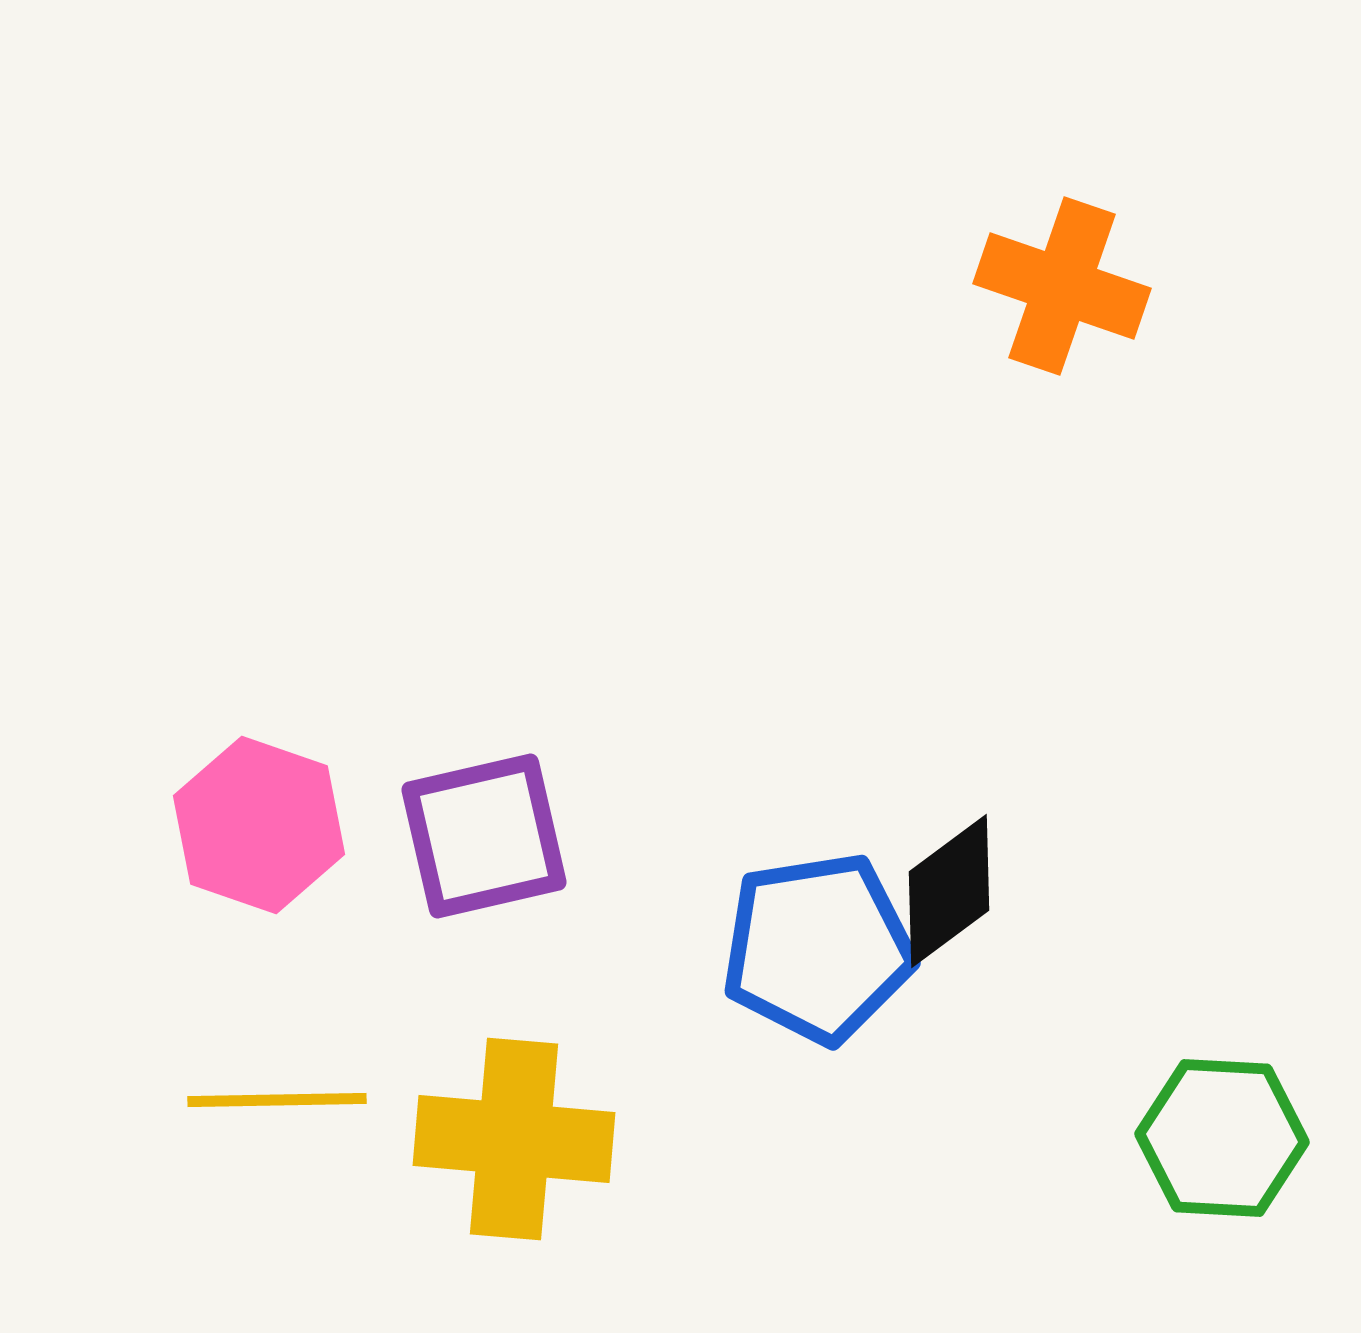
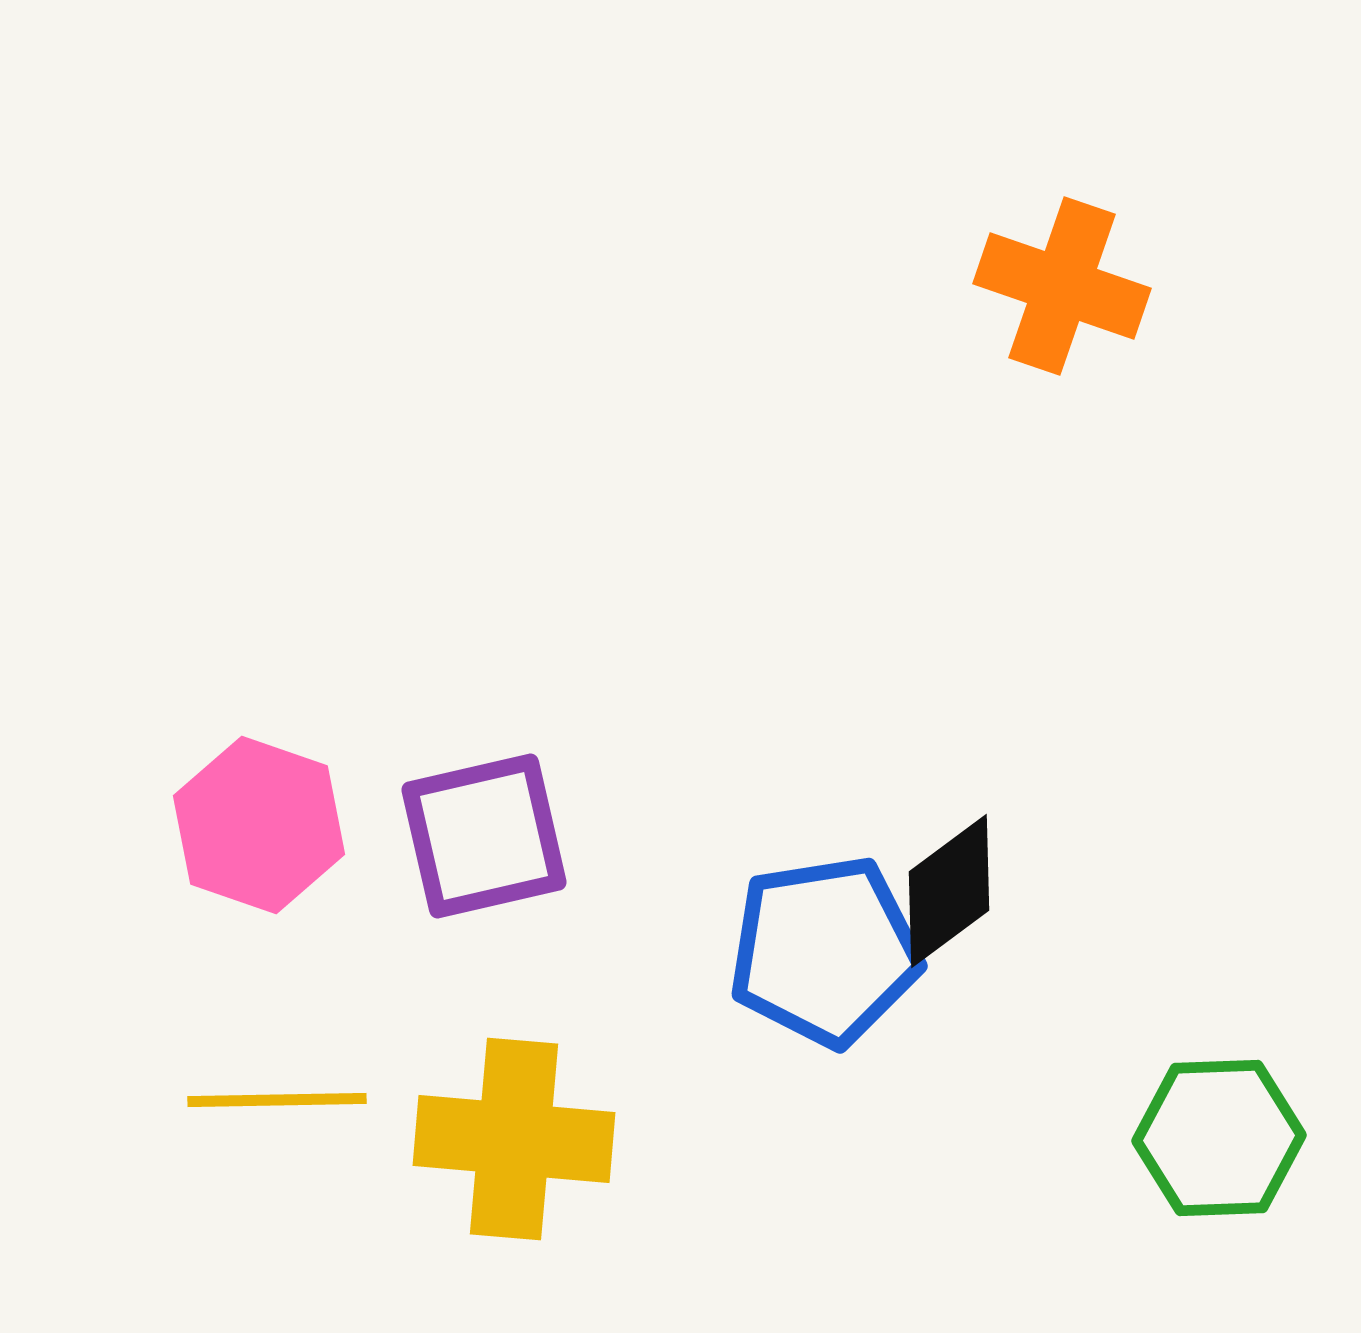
blue pentagon: moved 7 px right, 3 px down
green hexagon: moved 3 px left; rotated 5 degrees counterclockwise
